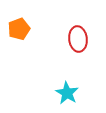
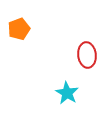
red ellipse: moved 9 px right, 16 px down
